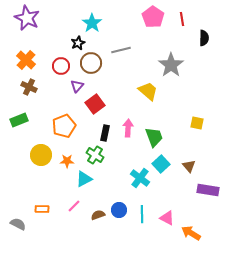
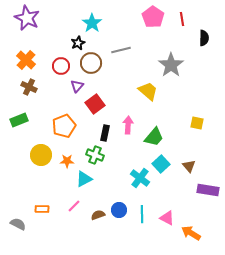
pink arrow: moved 3 px up
green trapezoid: rotated 60 degrees clockwise
green cross: rotated 12 degrees counterclockwise
